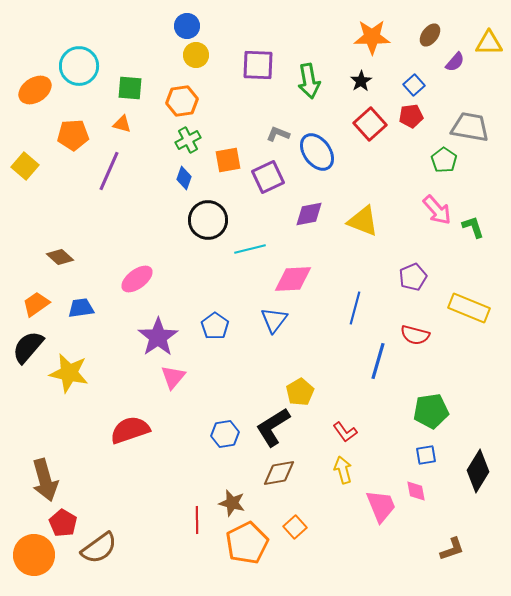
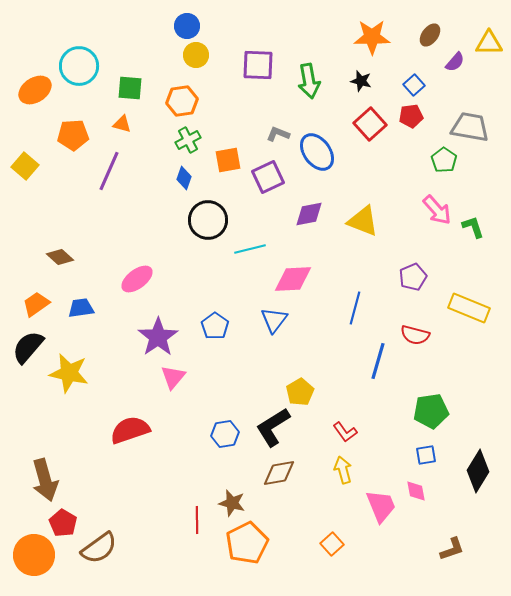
black star at (361, 81): rotated 25 degrees counterclockwise
orange square at (295, 527): moved 37 px right, 17 px down
